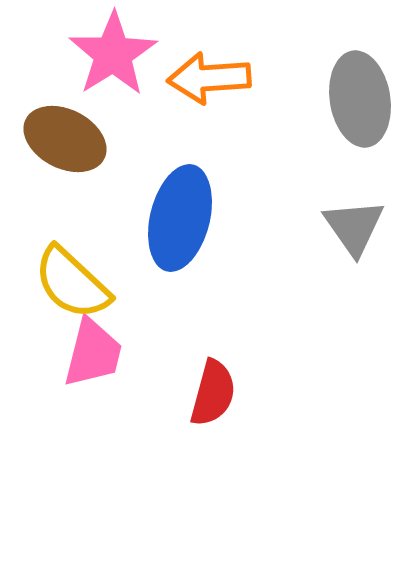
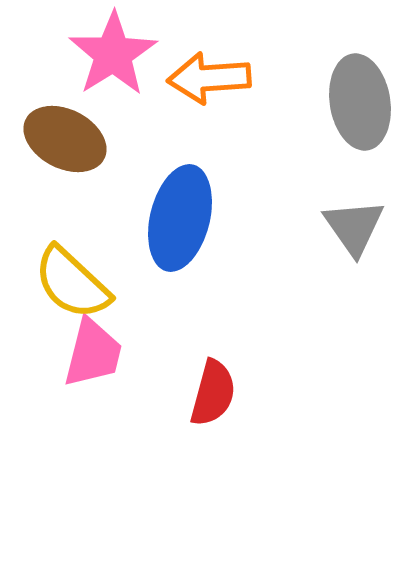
gray ellipse: moved 3 px down
